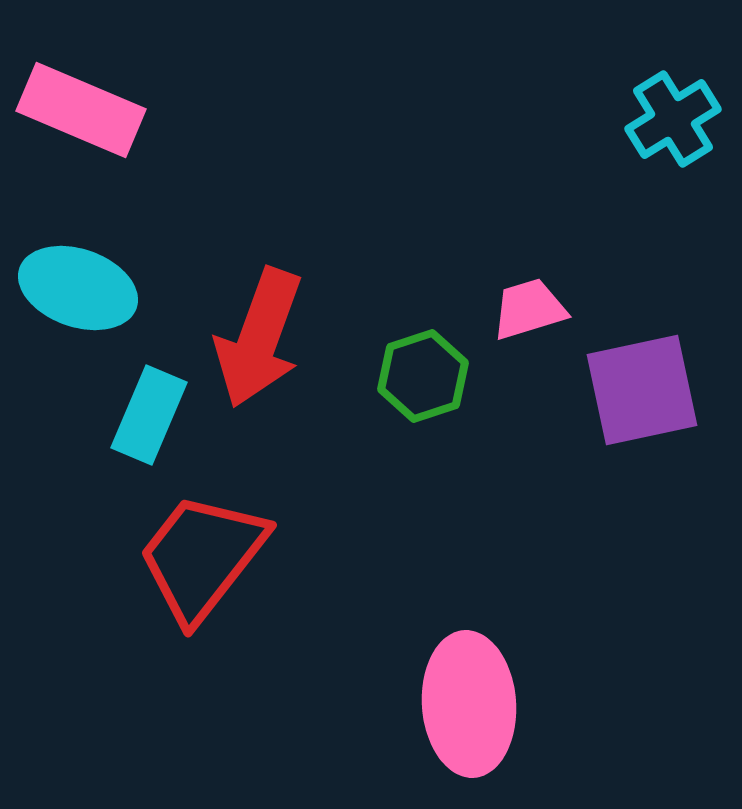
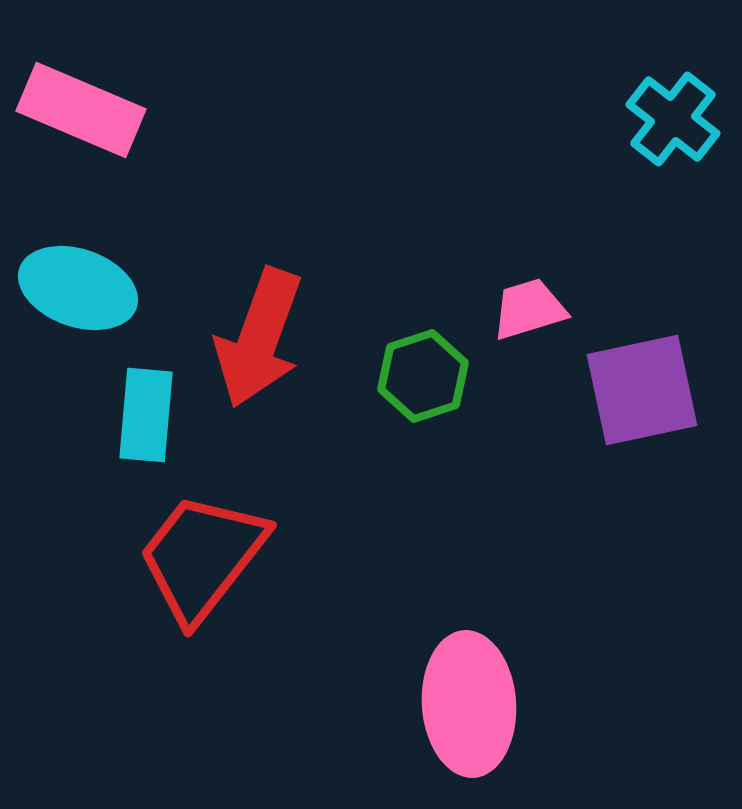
cyan cross: rotated 20 degrees counterclockwise
cyan rectangle: moved 3 px left; rotated 18 degrees counterclockwise
